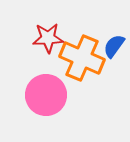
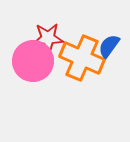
blue semicircle: moved 5 px left
pink circle: moved 13 px left, 34 px up
